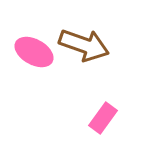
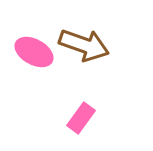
pink rectangle: moved 22 px left
